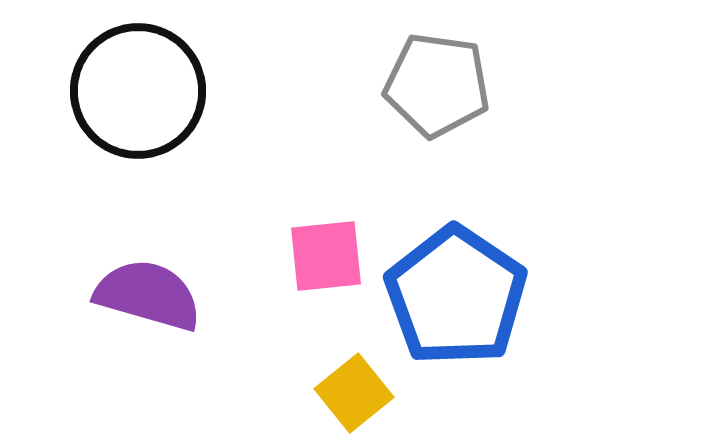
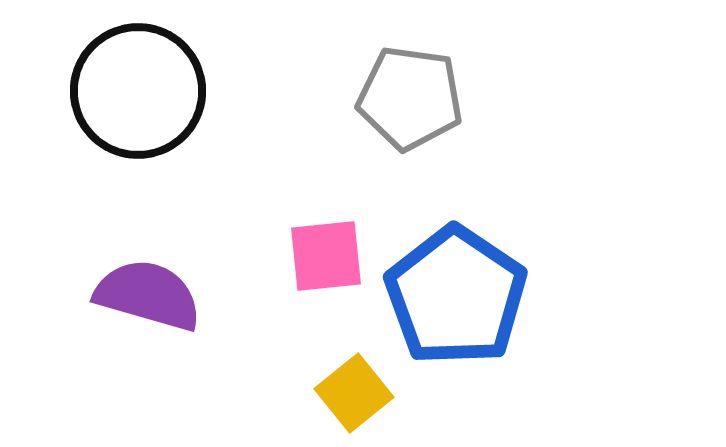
gray pentagon: moved 27 px left, 13 px down
